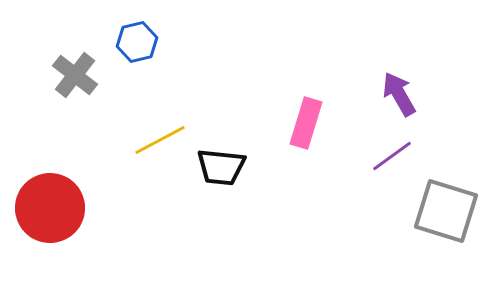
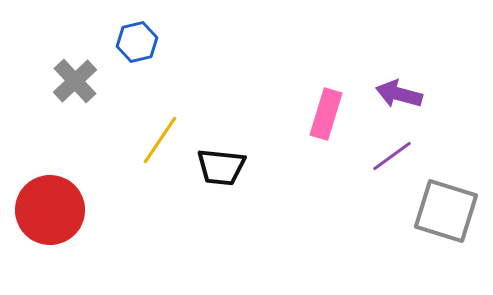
gray cross: moved 6 px down; rotated 9 degrees clockwise
purple arrow: rotated 45 degrees counterclockwise
pink rectangle: moved 20 px right, 9 px up
yellow line: rotated 28 degrees counterclockwise
red circle: moved 2 px down
